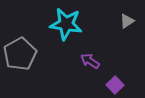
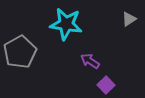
gray triangle: moved 2 px right, 2 px up
gray pentagon: moved 2 px up
purple square: moved 9 px left
